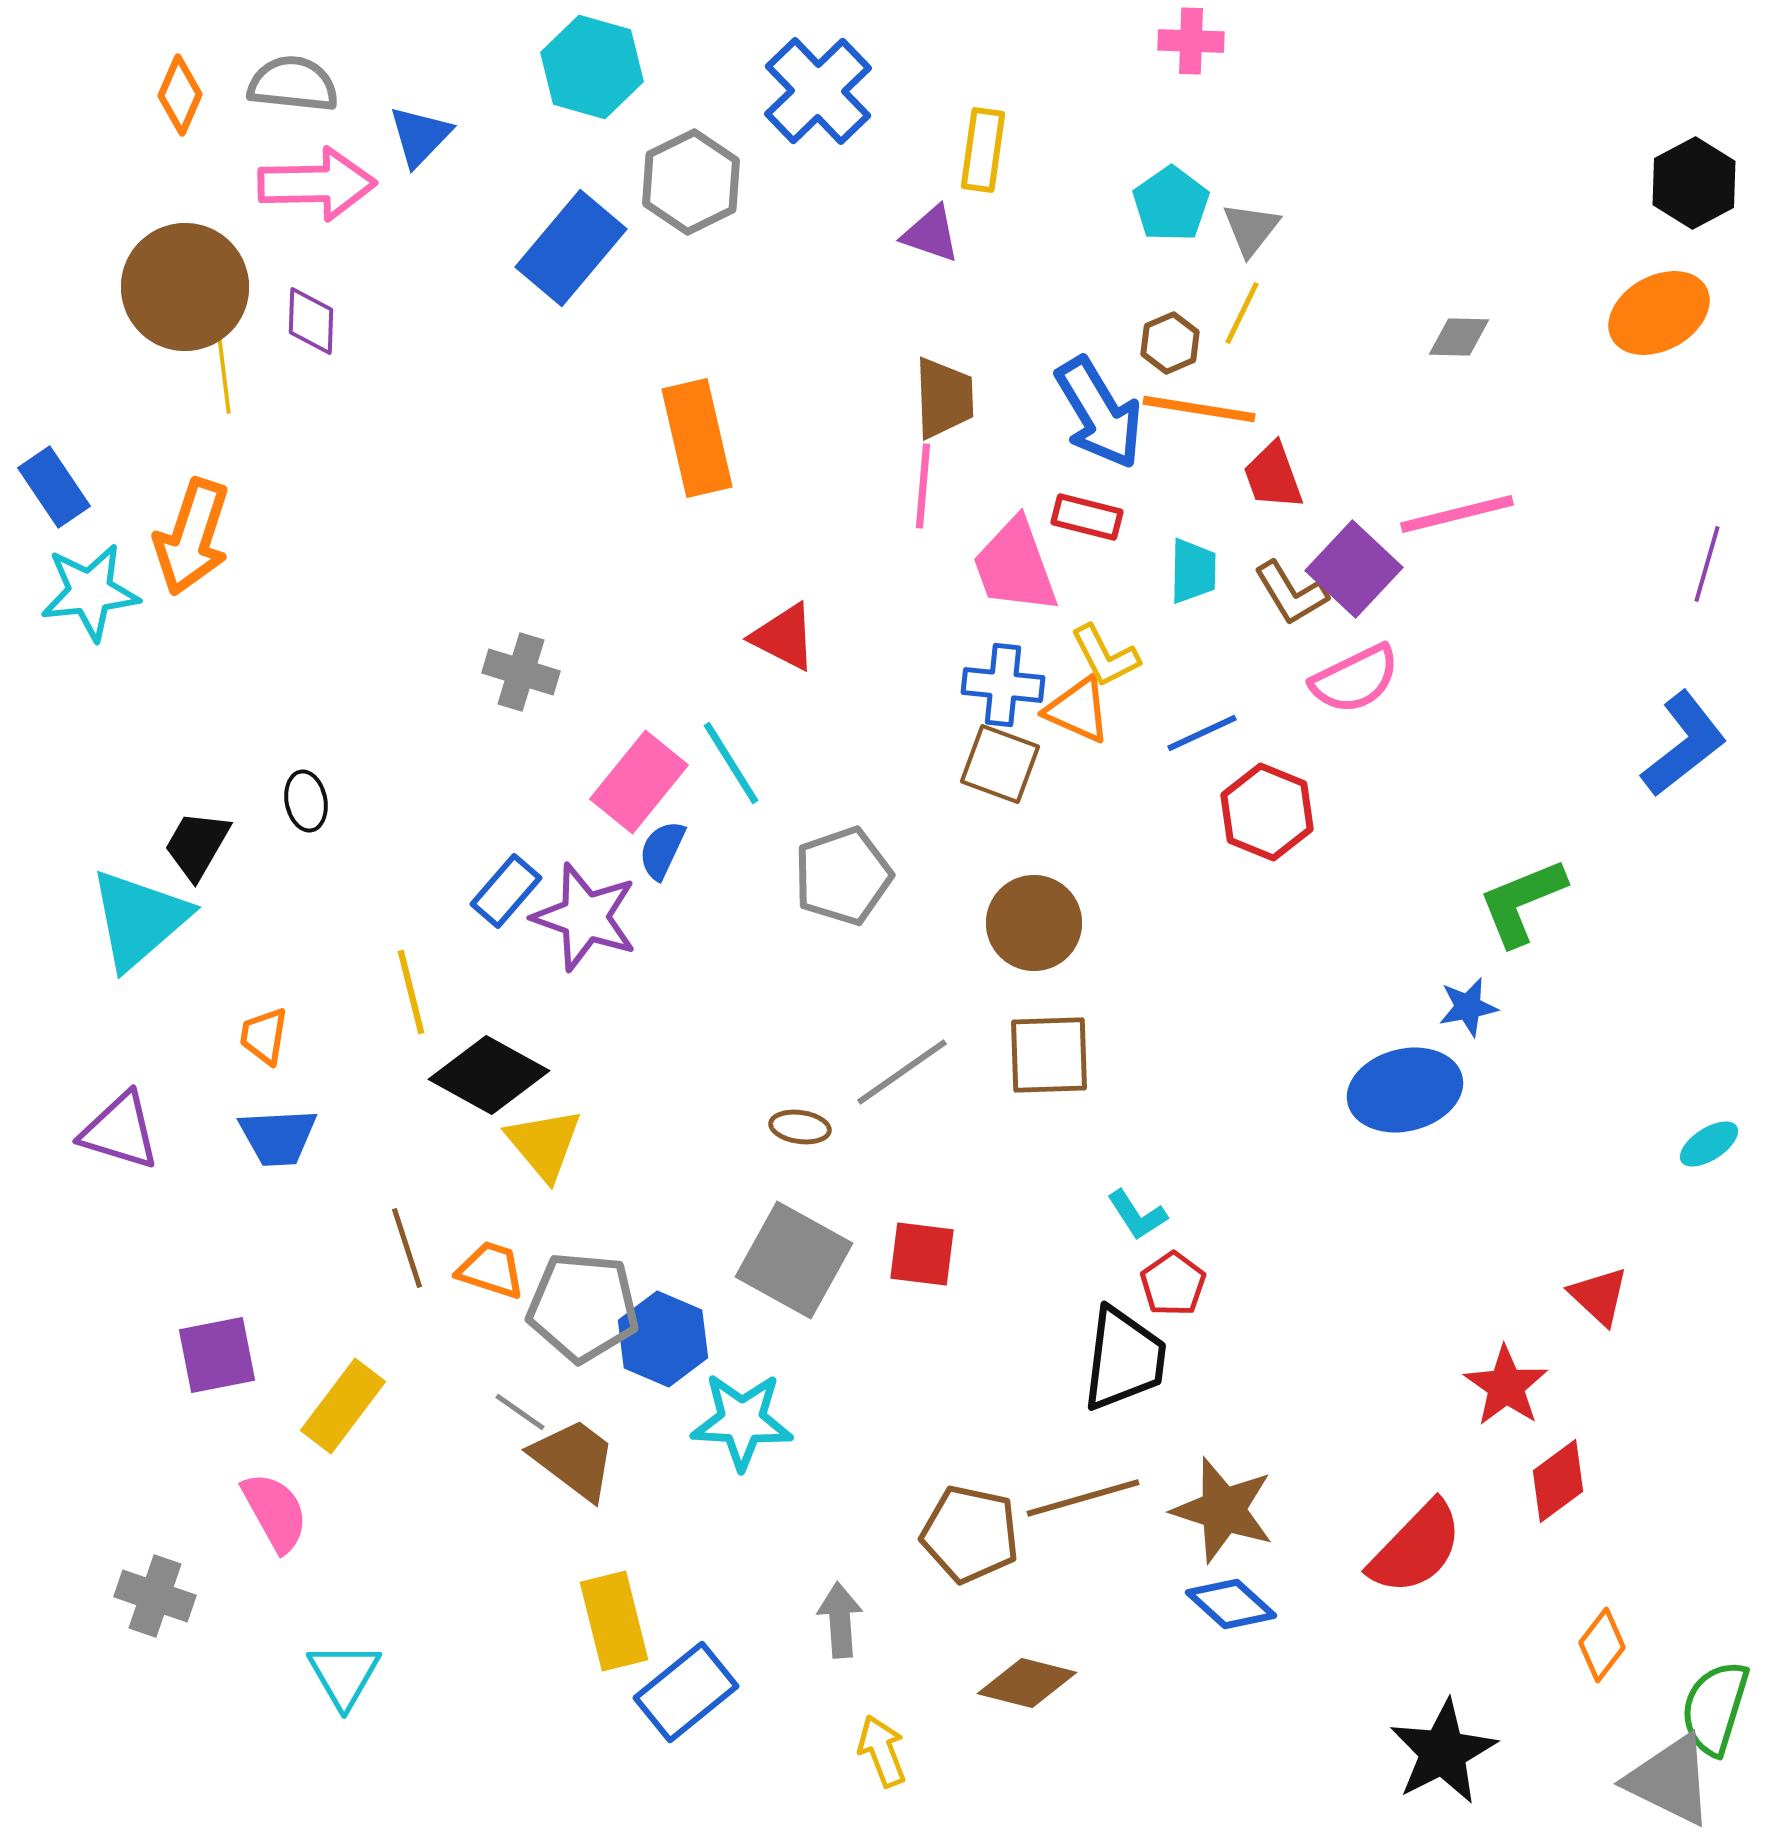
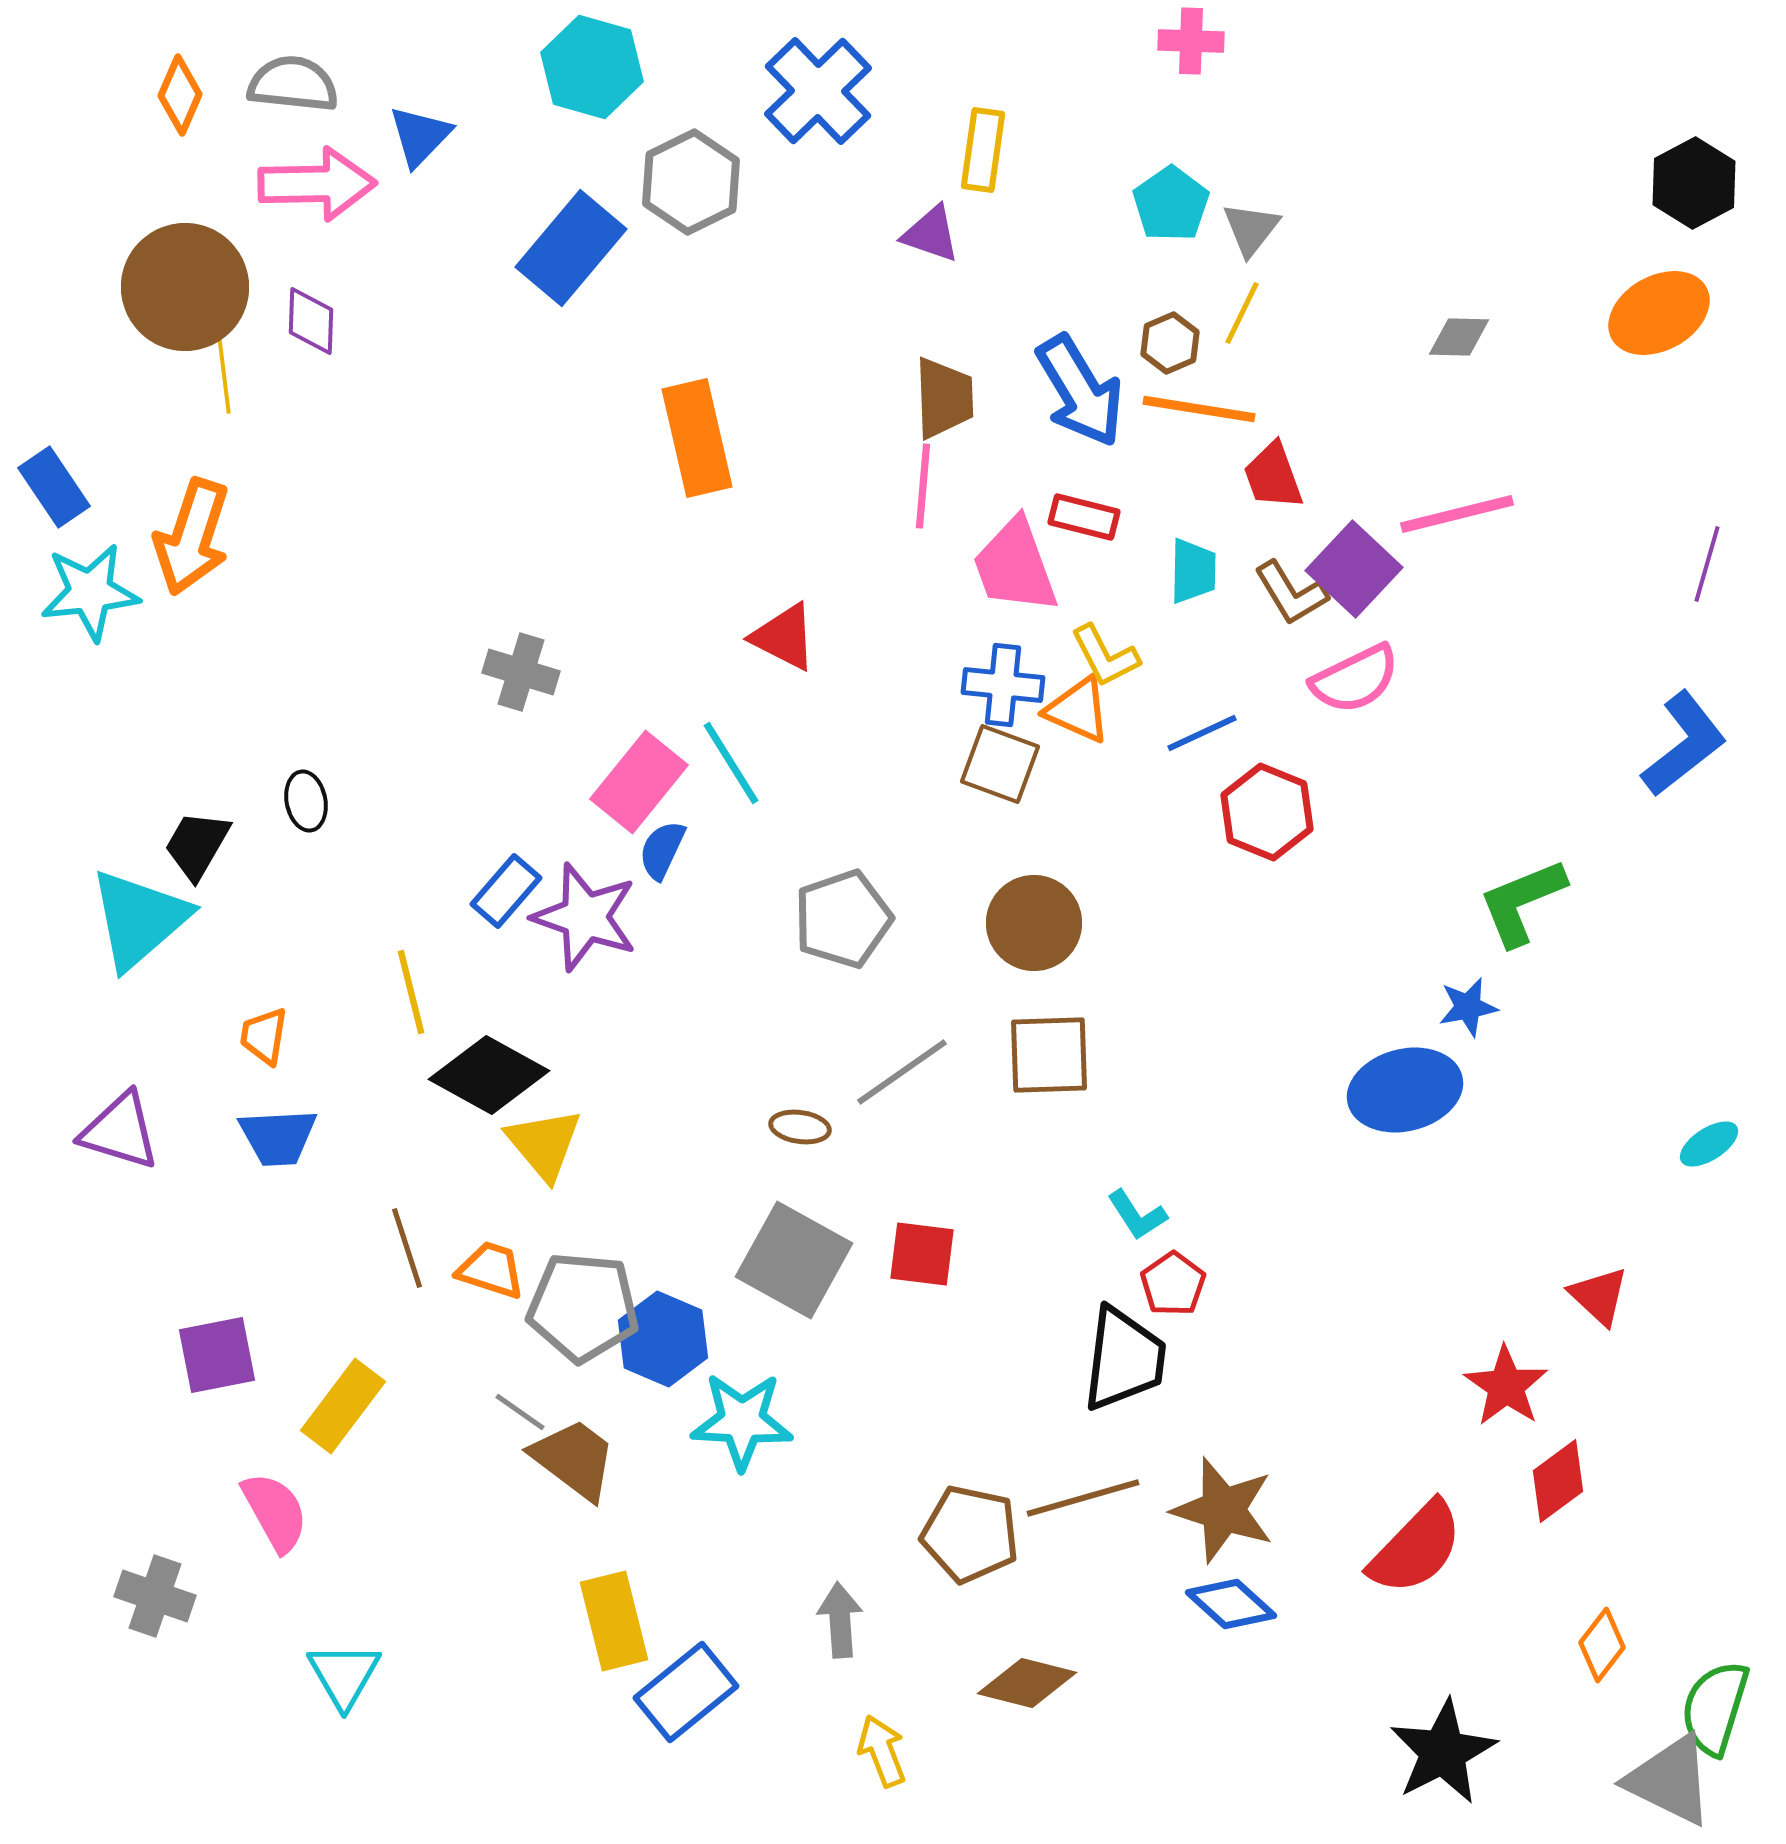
blue arrow at (1099, 413): moved 19 px left, 22 px up
red rectangle at (1087, 517): moved 3 px left
gray pentagon at (843, 876): moved 43 px down
